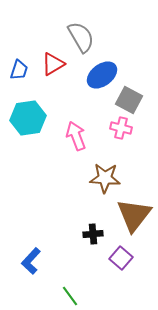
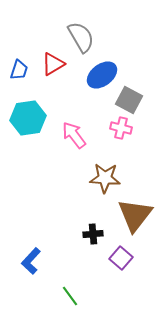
pink arrow: moved 2 px left, 1 px up; rotated 16 degrees counterclockwise
brown triangle: moved 1 px right
